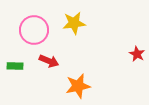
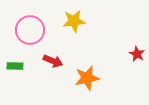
yellow star: moved 2 px up
pink circle: moved 4 px left
red arrow: moved 4 px right
orange star: moved 9 px right, 8 px up
